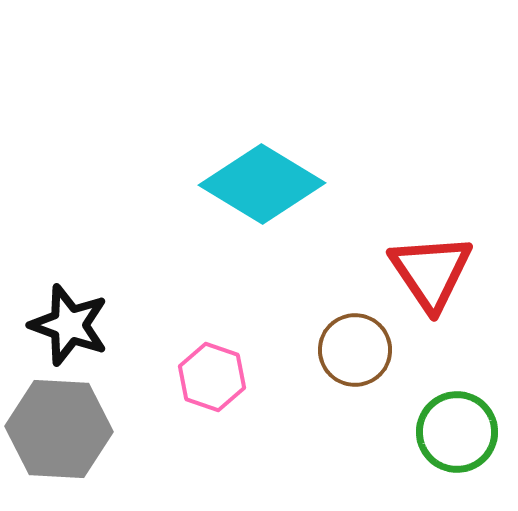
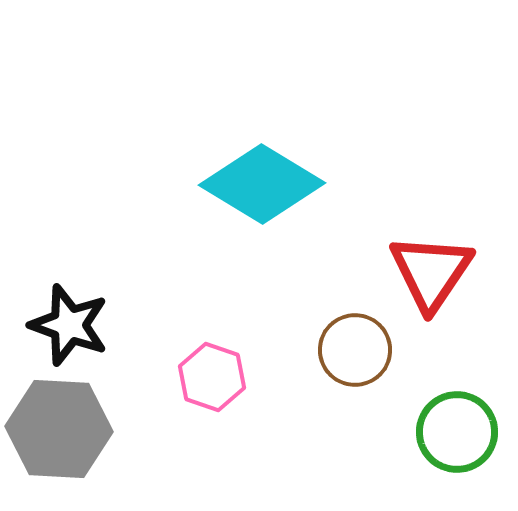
red triangle: rotated 8 degrees clockwise
